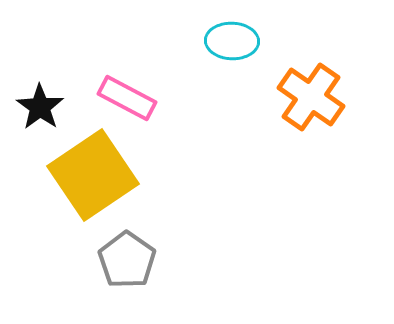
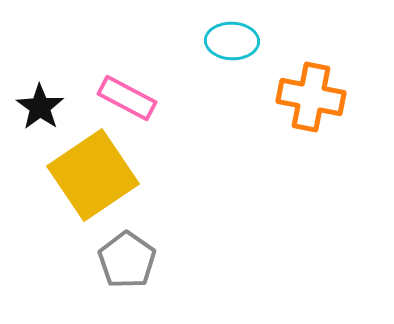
orange cross: rotated 24 degrees counterclockwise
